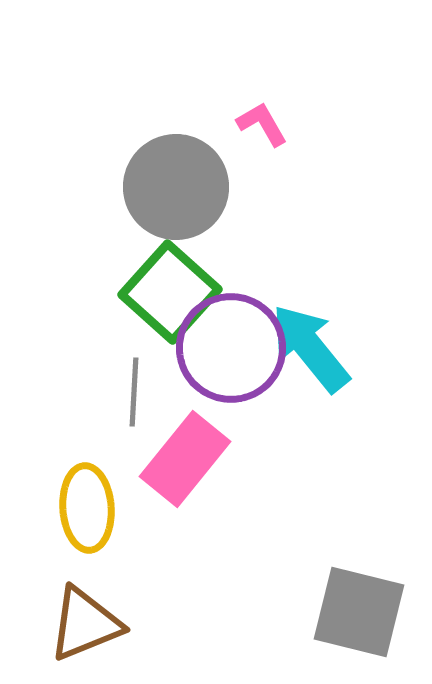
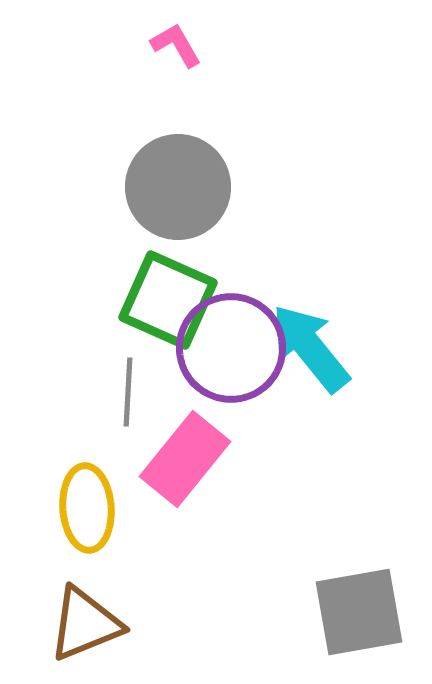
pink L-shape: moved 86 px left, 79 px up
gray circle: moved 2 px right
green square: moved 2 px left, 8 px down; rotated 18 degrees counterclockwise
gray line: moved 6 px left
gray square: rotated 24 degrees counterclockwise
